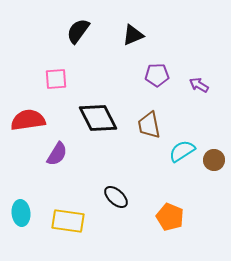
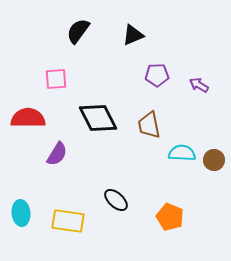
red semicircle: moved 2 px up; rotated 8 degrees clockwise
cyan semicircle: moved 2 px down; rotated 36 degrees clockwise
black ellipse: moved 3 px down
